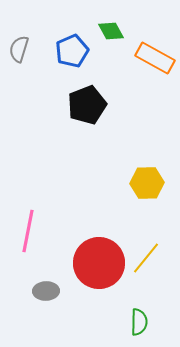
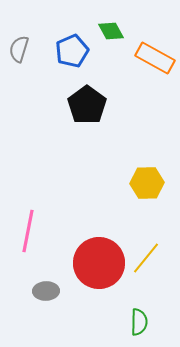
black pentagon: rotated 15 degrees counterclockwise
